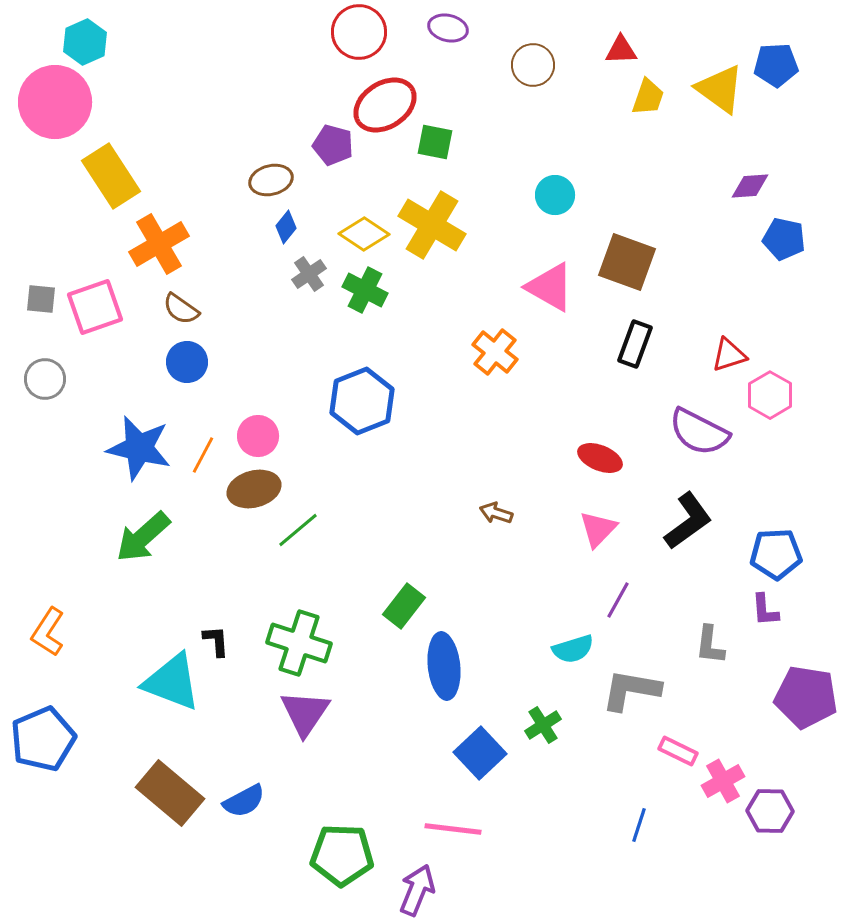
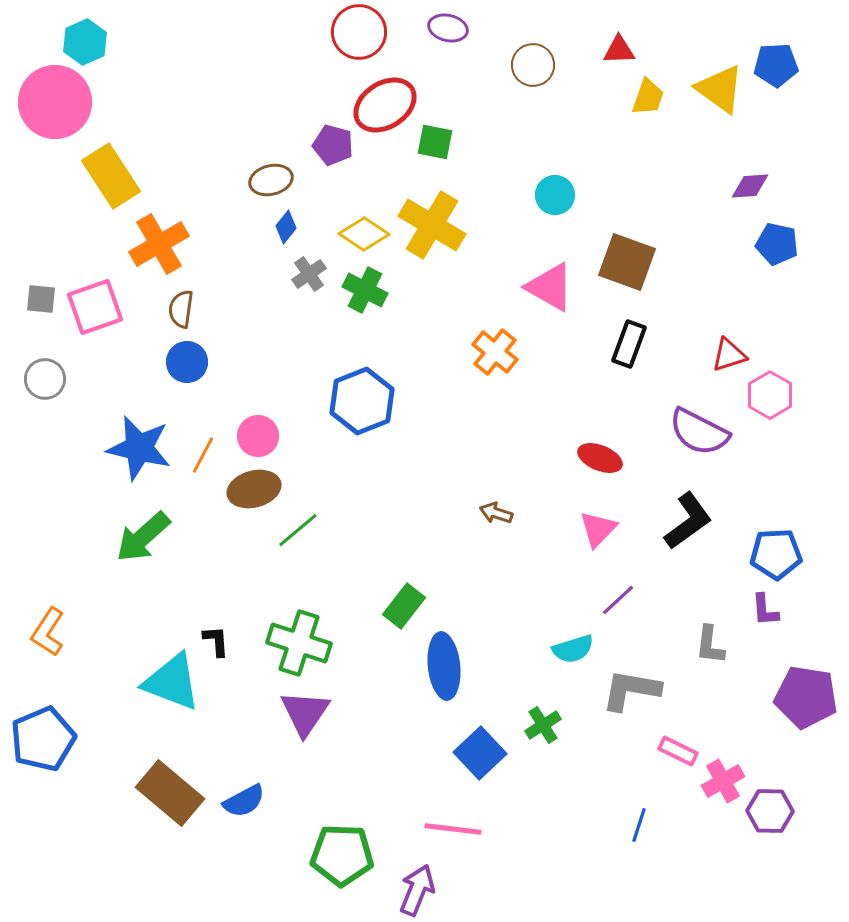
red triangle at (621, 50): moved 2 px left
blue pentagon at (784, 239): moved 7 px left, 5 px down
brown semicircle at (181, 309): rotated 63 degrees clockwise
black rectangle at (635, 344): moved 6 px left
purple line at (618, 600): rotated 18 degrees clockwise
